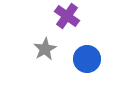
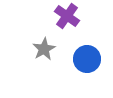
gray star: moved 1 px left
